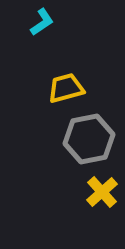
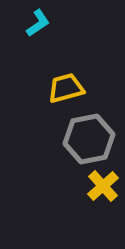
cyan L-shape: moved 4 px left, 1 px down
yellow cross: moved 1 px right, 6 px up
